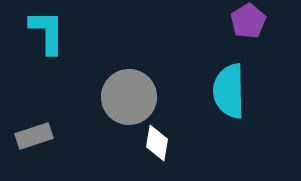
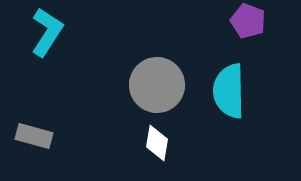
purple pentagon: rotated 20 degrees counterclockwise
cyan L-shape: rotated 33 degrees clockwise
gray circle: moved 28 px right, 12 px up
gray rectangle: rotated 33 degrees clockwise
